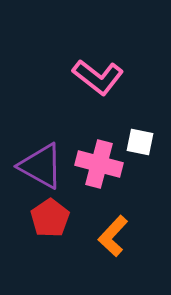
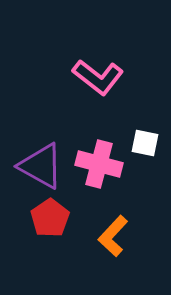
white square: moved 5 px right, 1 px down
